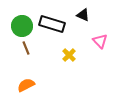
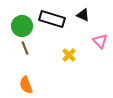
black rectangle: moved 5 px up
brown line: moved 1 px left
orange semicircle: rotated 84 degrees counterclockwise
